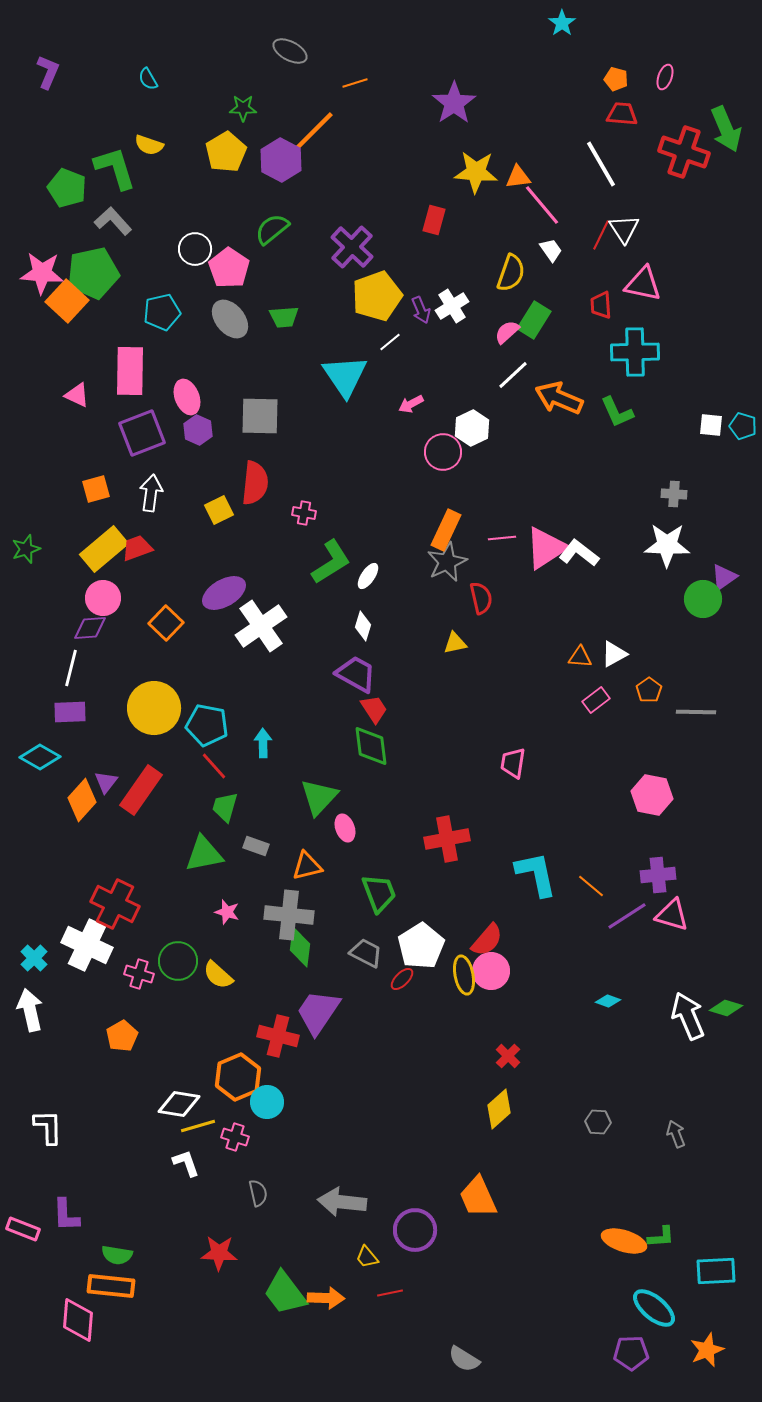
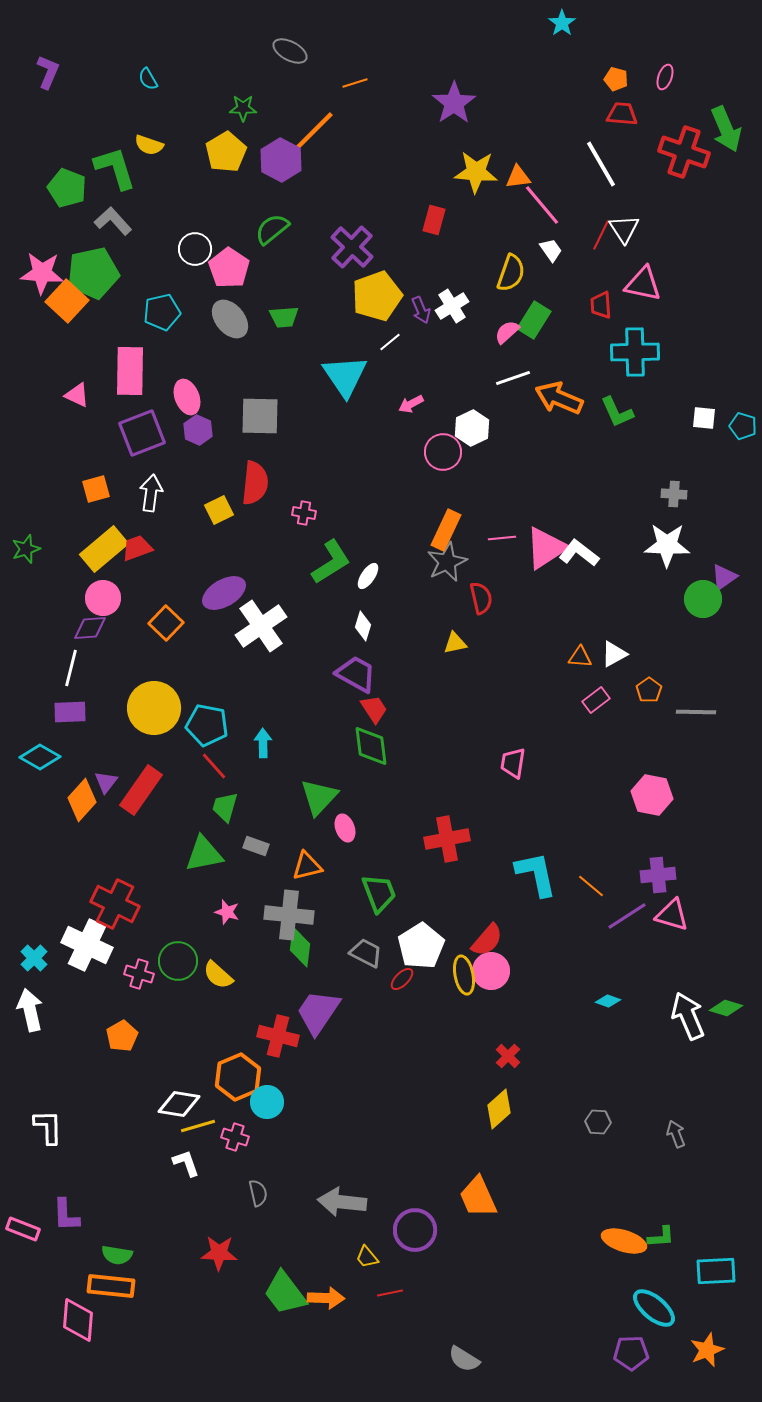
white line at (513, 375): moved 3 px down; rotated 24 degrees clockwise
white square at (711, 425): moved 7 px left, 7 px up
